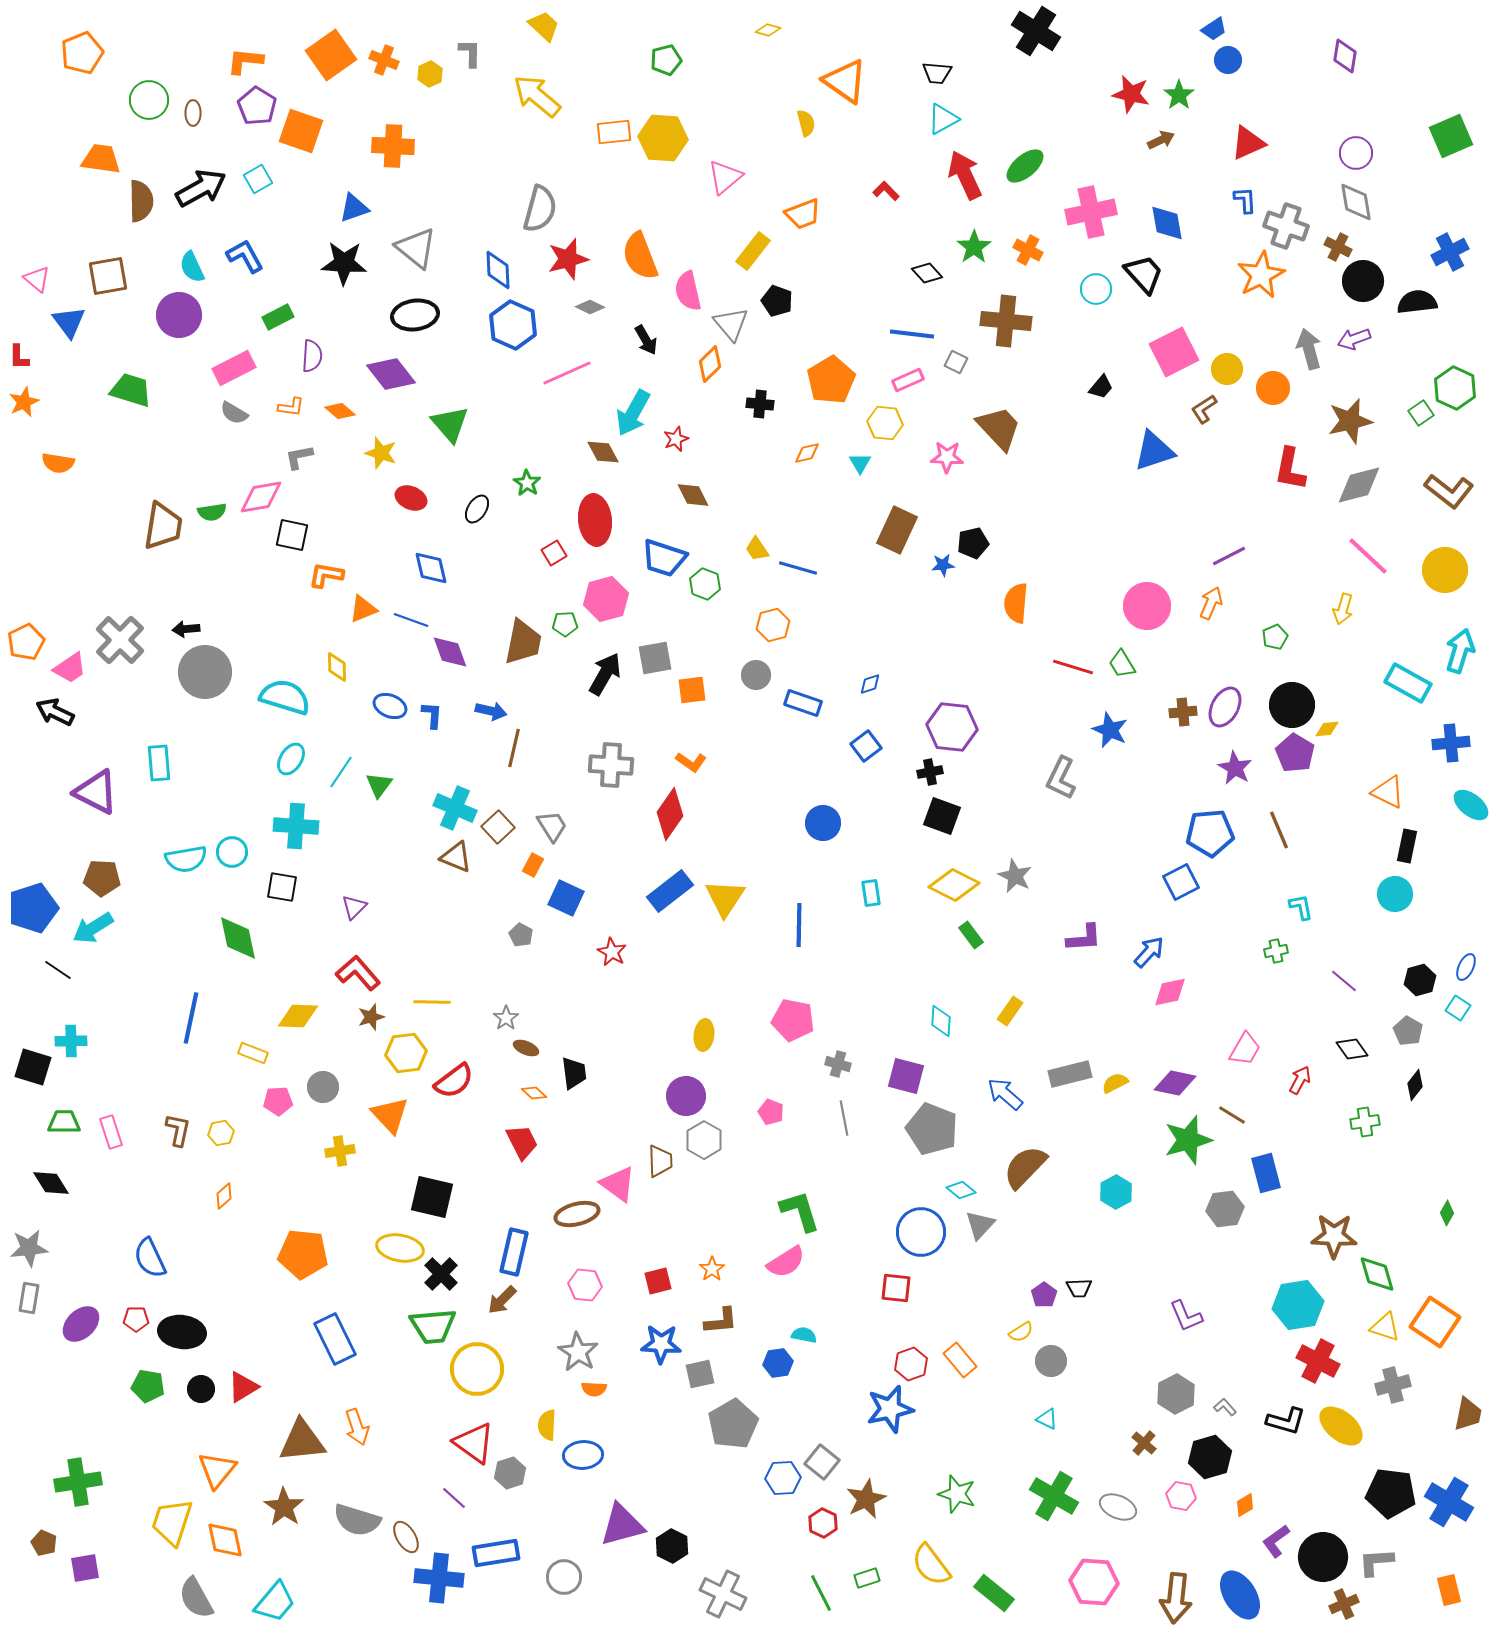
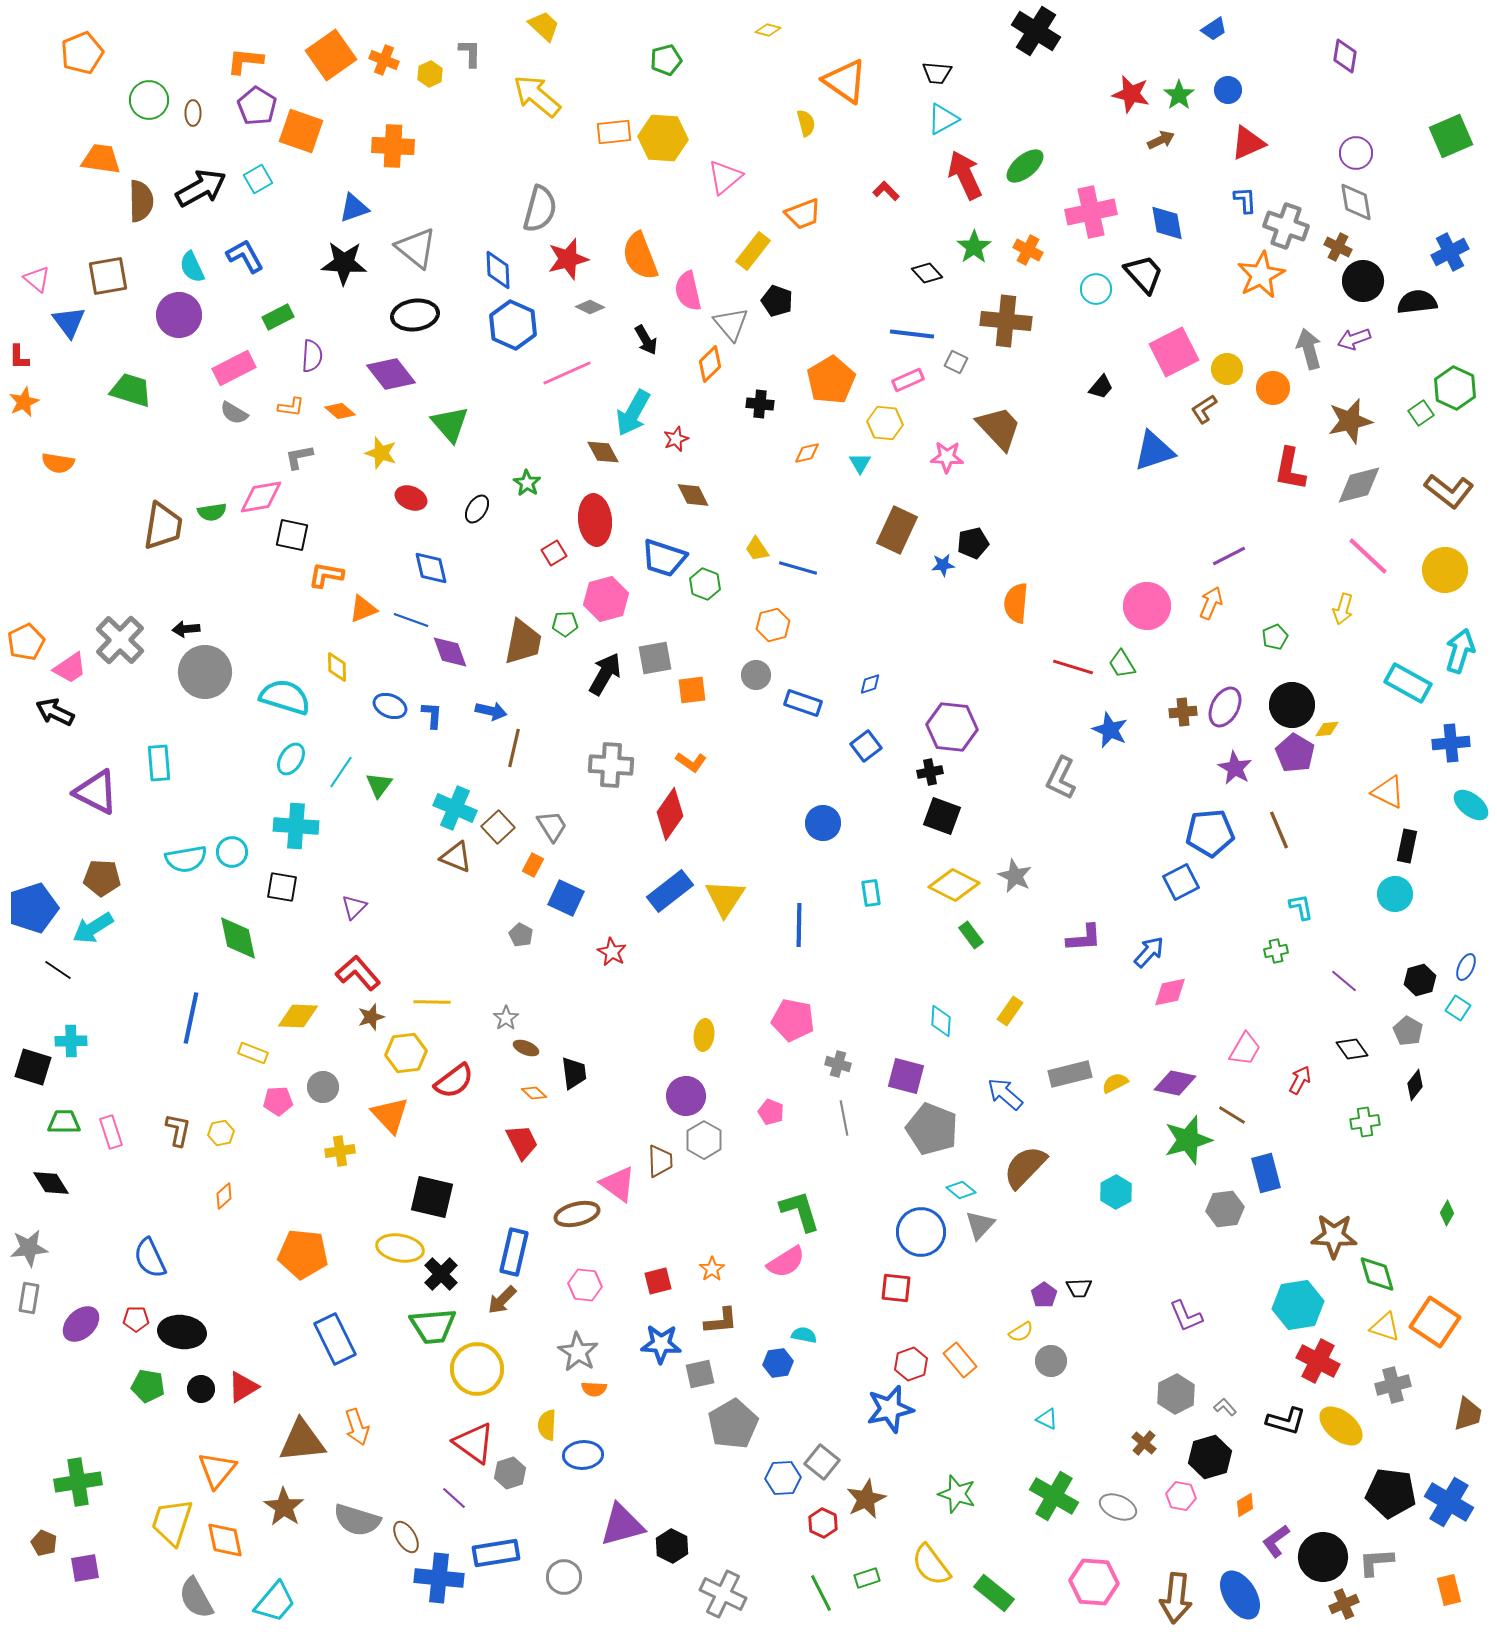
blue circle at (1228, 60): moved 30 px down
